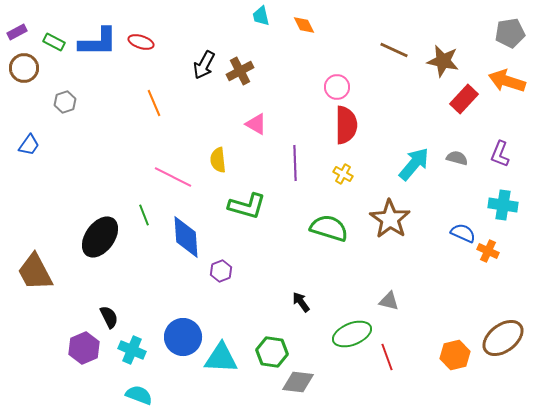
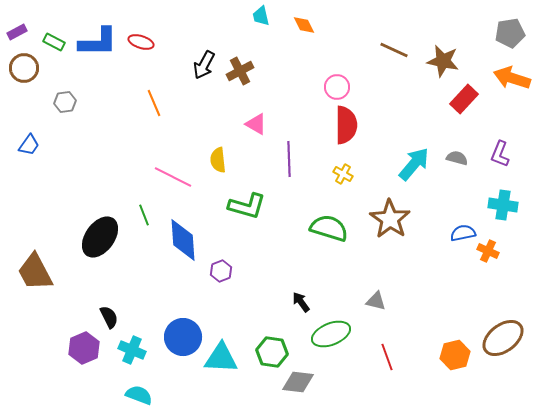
orange arrow at (507, 81): moved 5 px right, 3 px up
gray hexagon at (65, 102): rotated 10 degrees clockwise
purple line at (295, 163): moved 6 px left, 4 px up
blue semicircle at (463, 233): rotated 35 degrees counterclockwise
blue diamond at (186, 237): moved 3 px left, 3 px down
gray triangle at (389, 301): moved 13 px left
green ellipse at (352, 334): moved 21 px left
